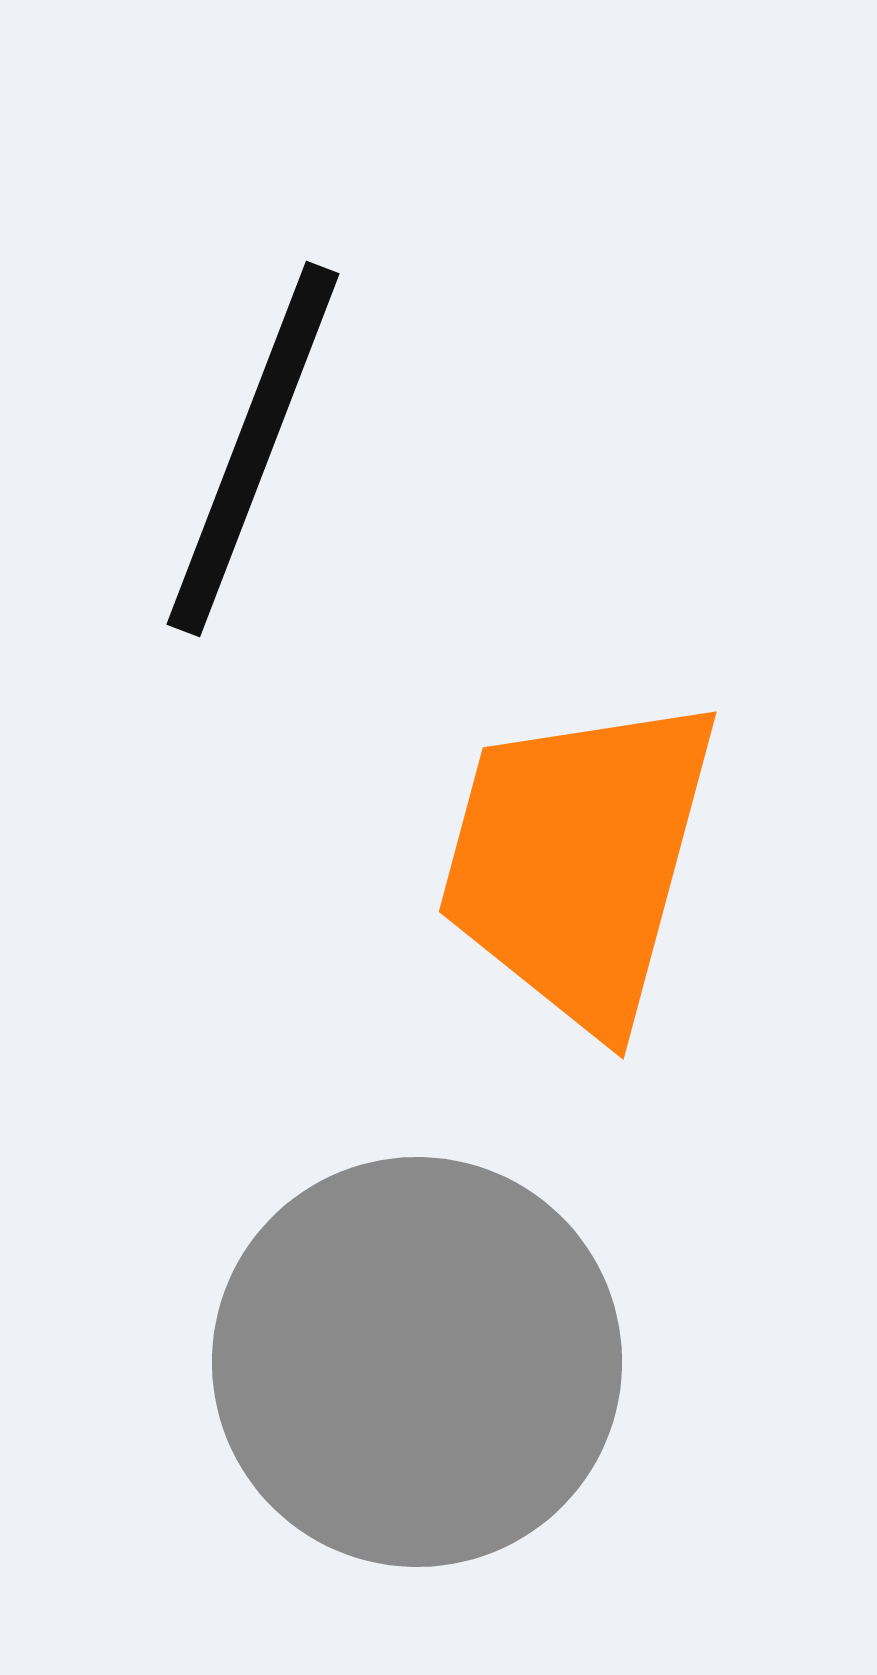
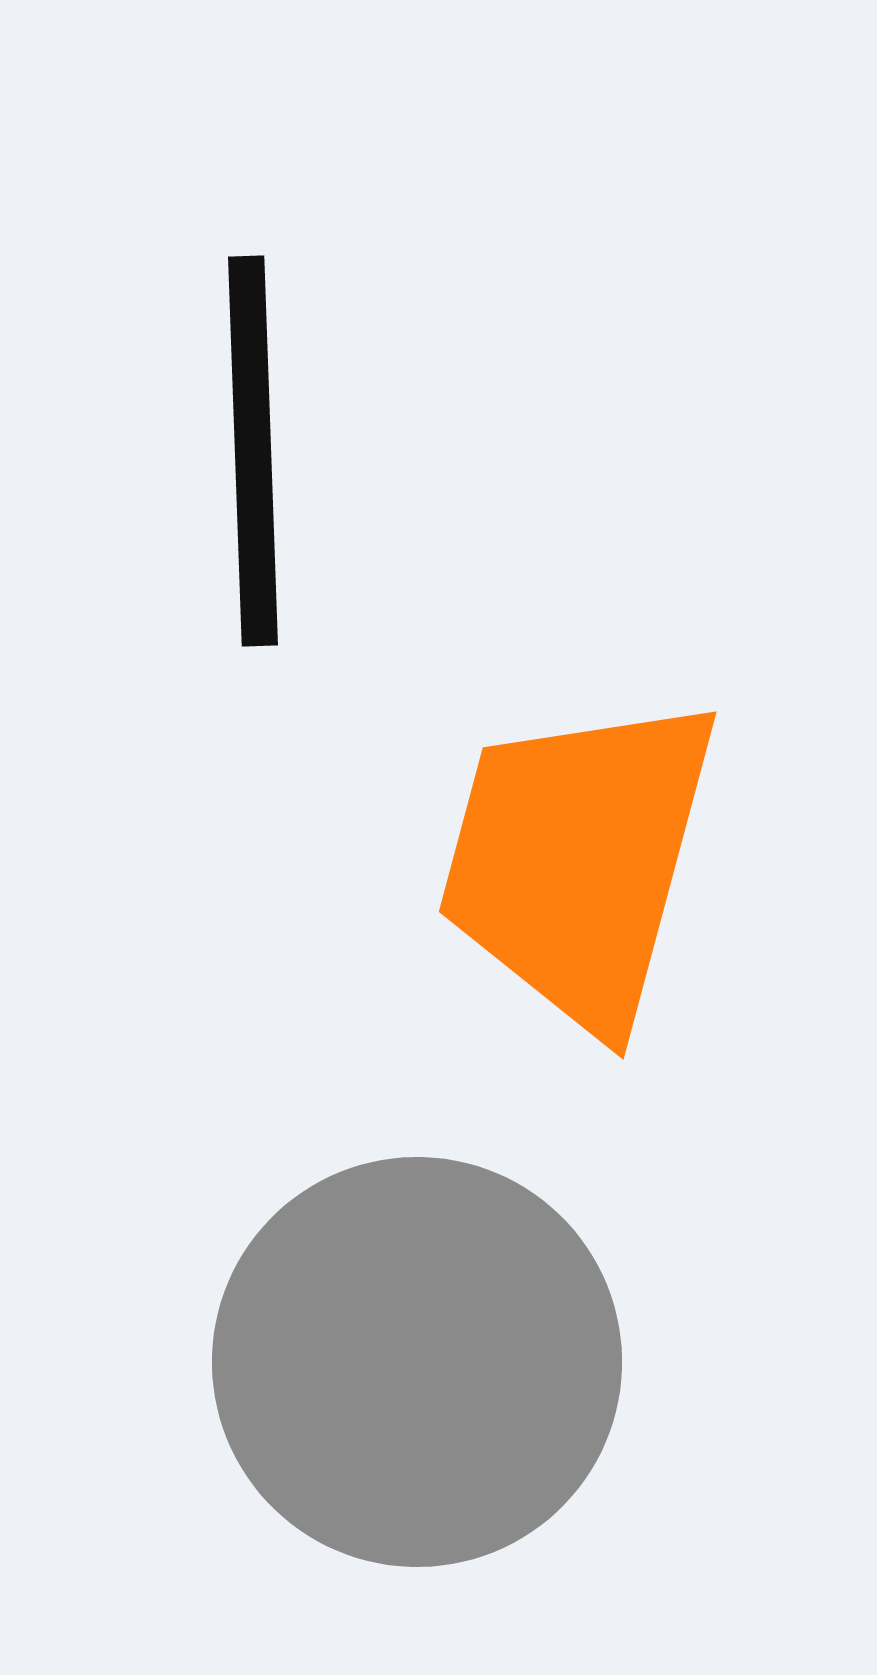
black line: moved 2 px down; rotated 23 degrees counterclockwise
